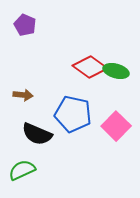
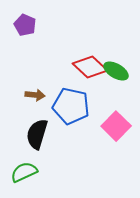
red diamond: rotated 8 degrees clockwise
green ellipse: rotated 15 degrees clockwise
brown arrow: moved 12 px right
blue pentagon: moved 2 px left, 8 px up
black semicircle: rotated 84 degrees clockwise
green semicircle: moved 2 px right, 2 px down
